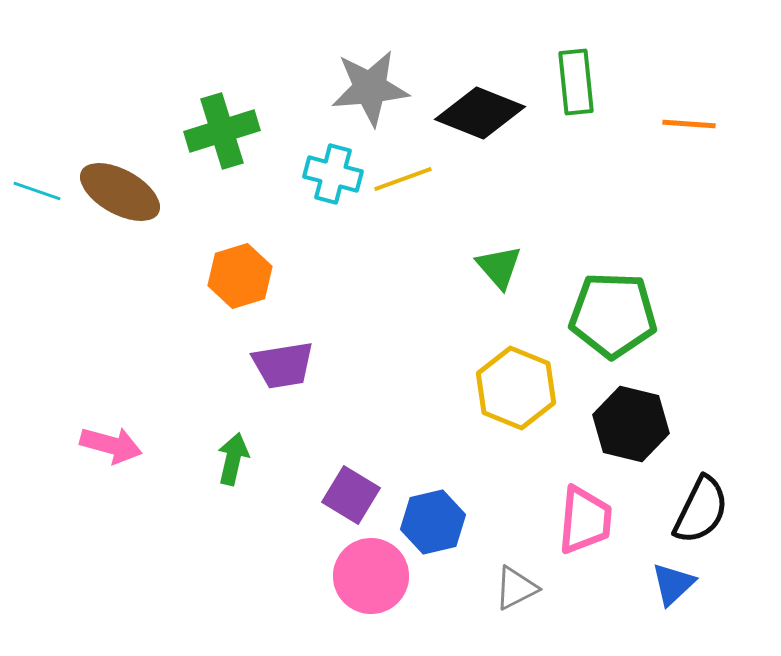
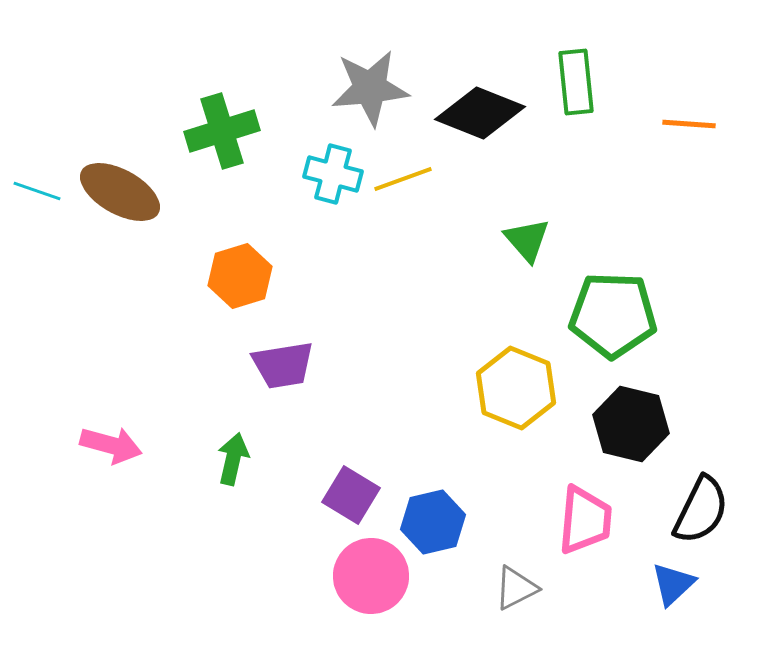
green triangle: moved 28 px right, 27 px up
